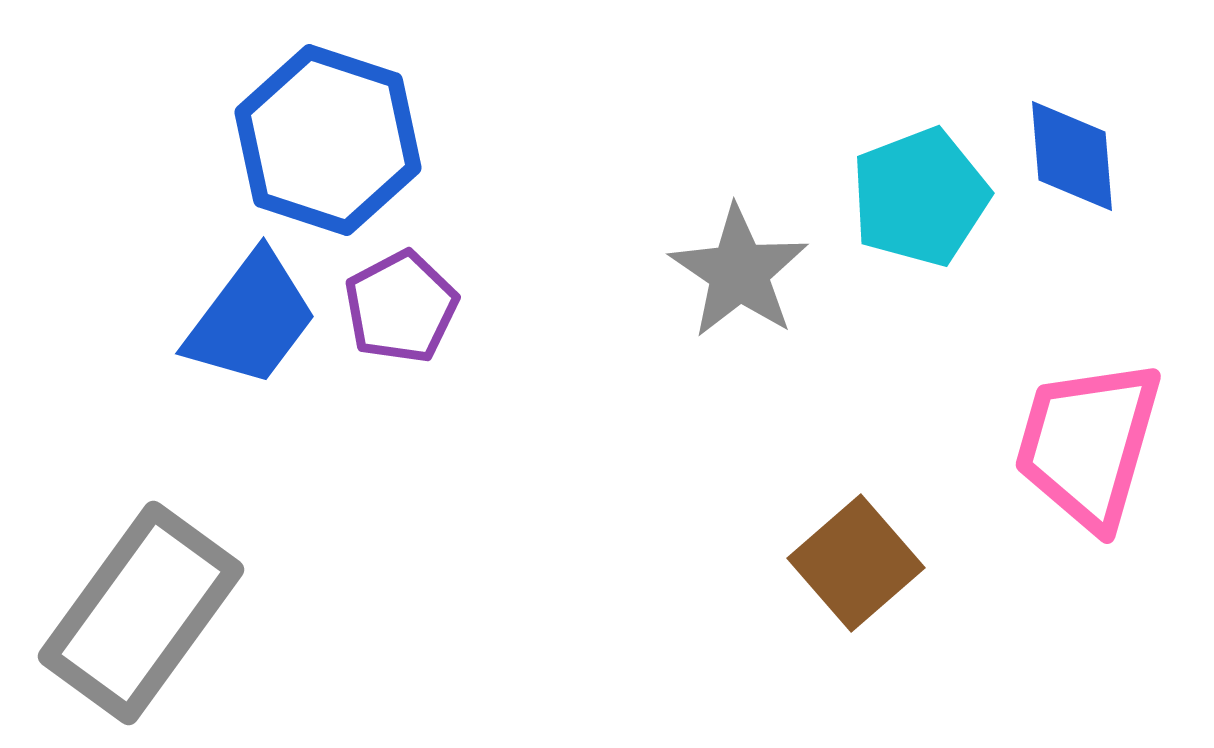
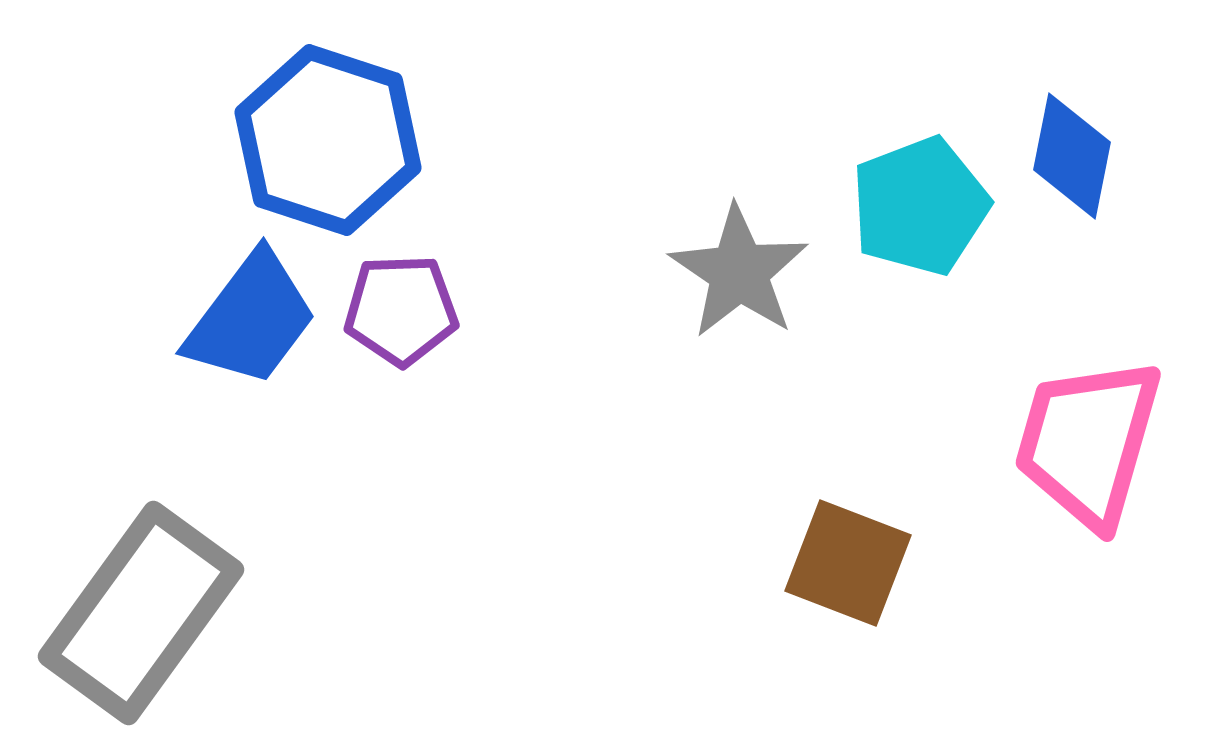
blue diamond: rotated 16 degrees clockwise
cyan pentagon: moved 9 px down
purple pentagon: moved 3 px down; rotated 26 degrees clockwise
pink trapezoid: moved 2 px up
brown square: moved 8 px left; rotated 28 degrees counterclockwise
